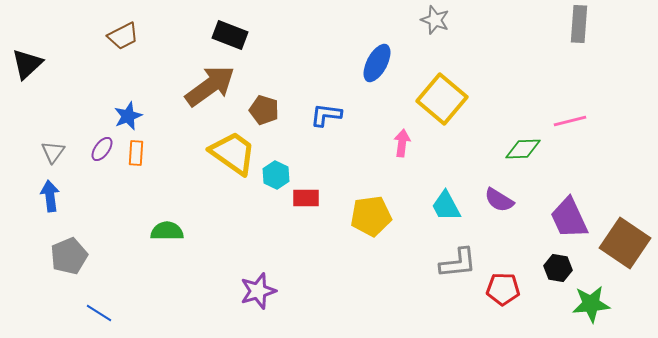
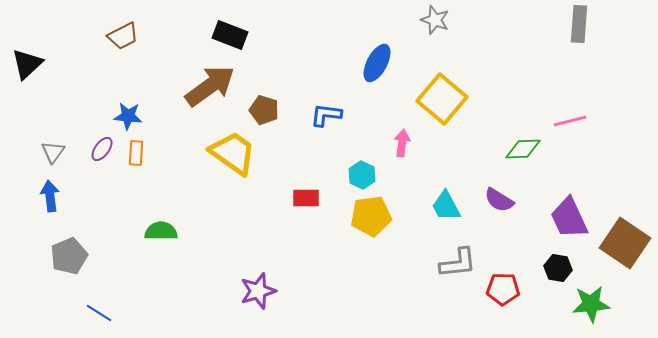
blue star: rotated 28 degrees clockwise
cyan hexagon: moved 86 px right
green semicircle: moved 6 px left
